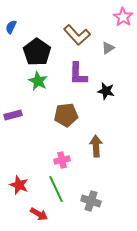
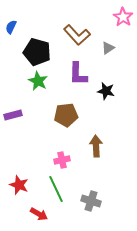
black pentagon: rotated 20 degrees counterclockwise
